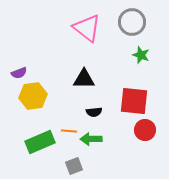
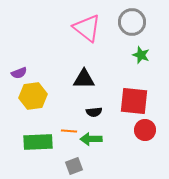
green rectangle: moved 2 px left; rotated 20 degrees clockwise
